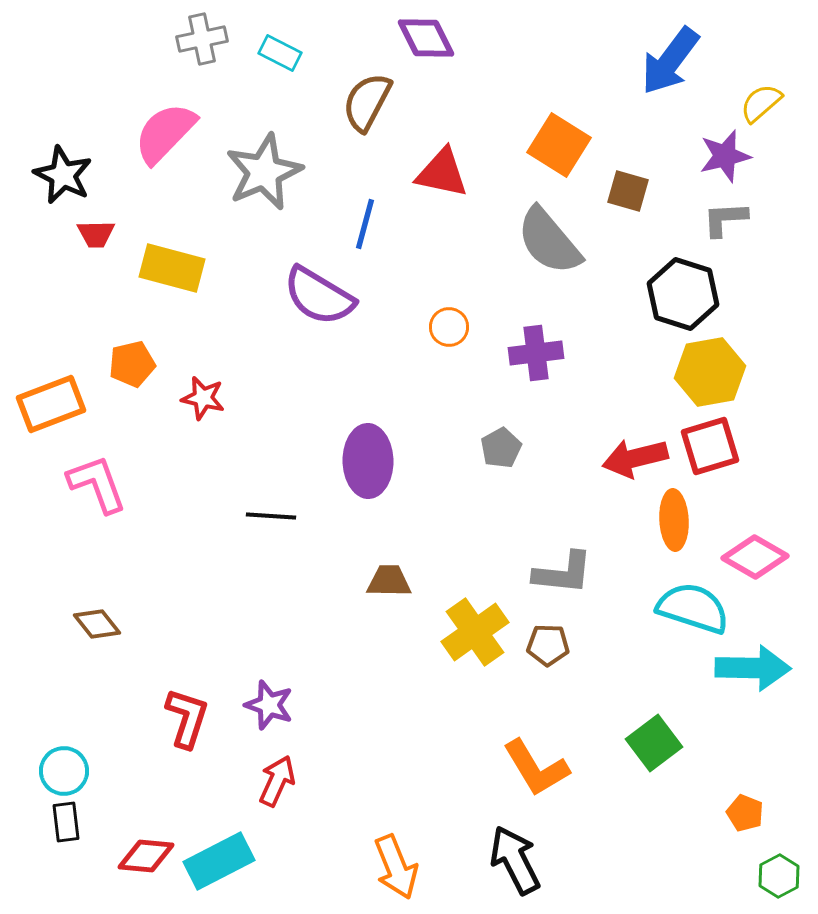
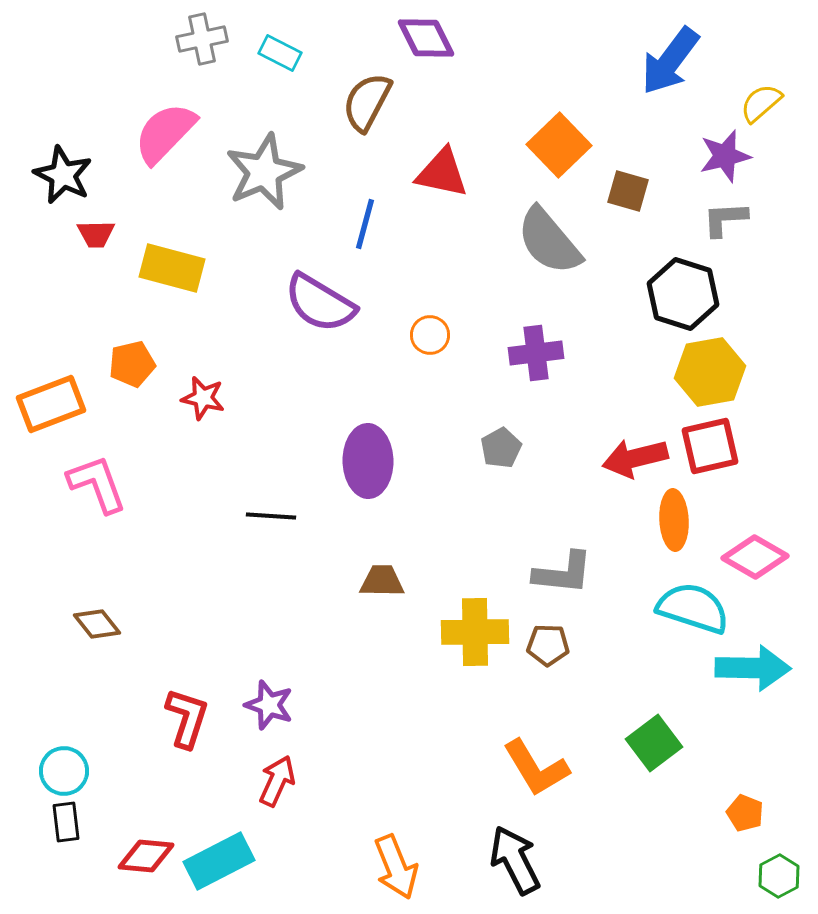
orange square at (559, 145): rotated 14 degrees clockwise
purple semicircle at (319, 296): moved 1 px right, 7 px down
orange circle at (449, 327): moved 19 px left, 8 px down
red square at (710, 446): rotated 4 degrees clockwise
brown trapezoid at (389, 581): moved 7 px left
yellow cross at (475, 632): rotated 34 degrees clockwise
